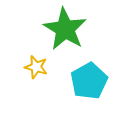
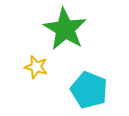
cyan pentagon: moved 9 px down; rotated 21 degrees counterclockwise
